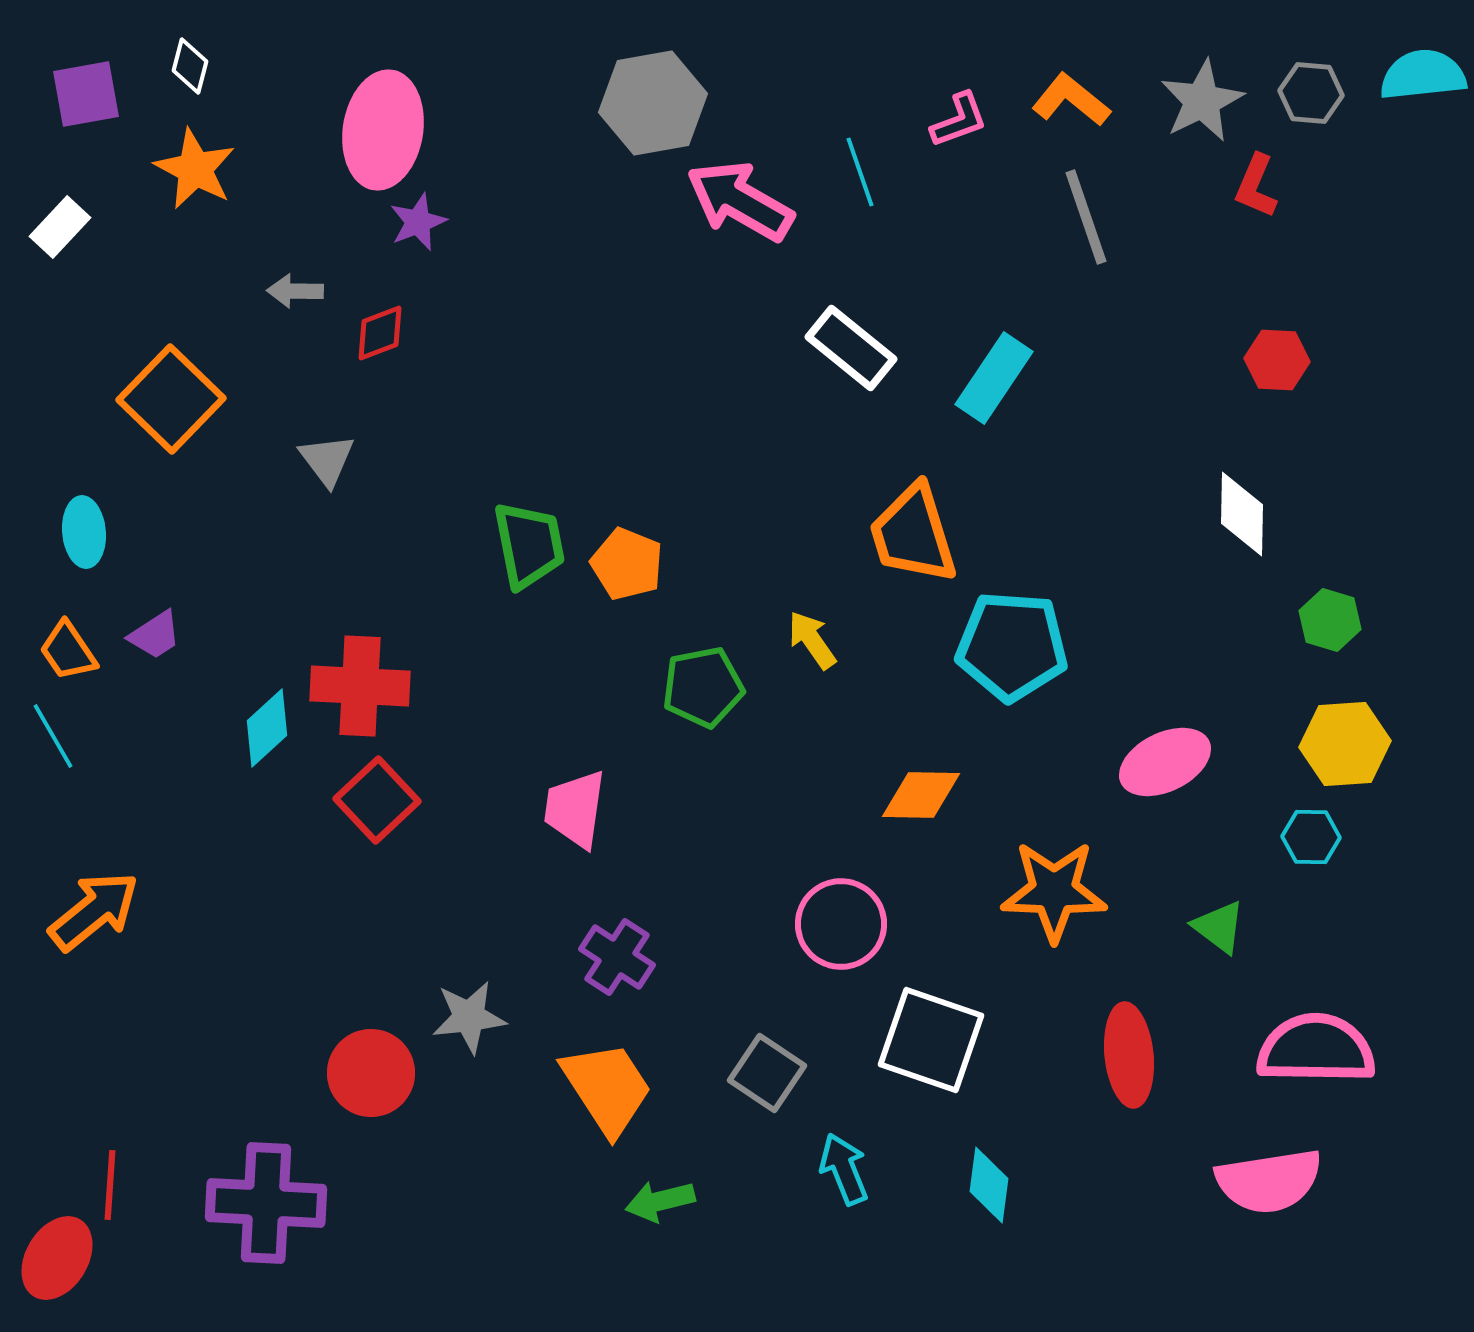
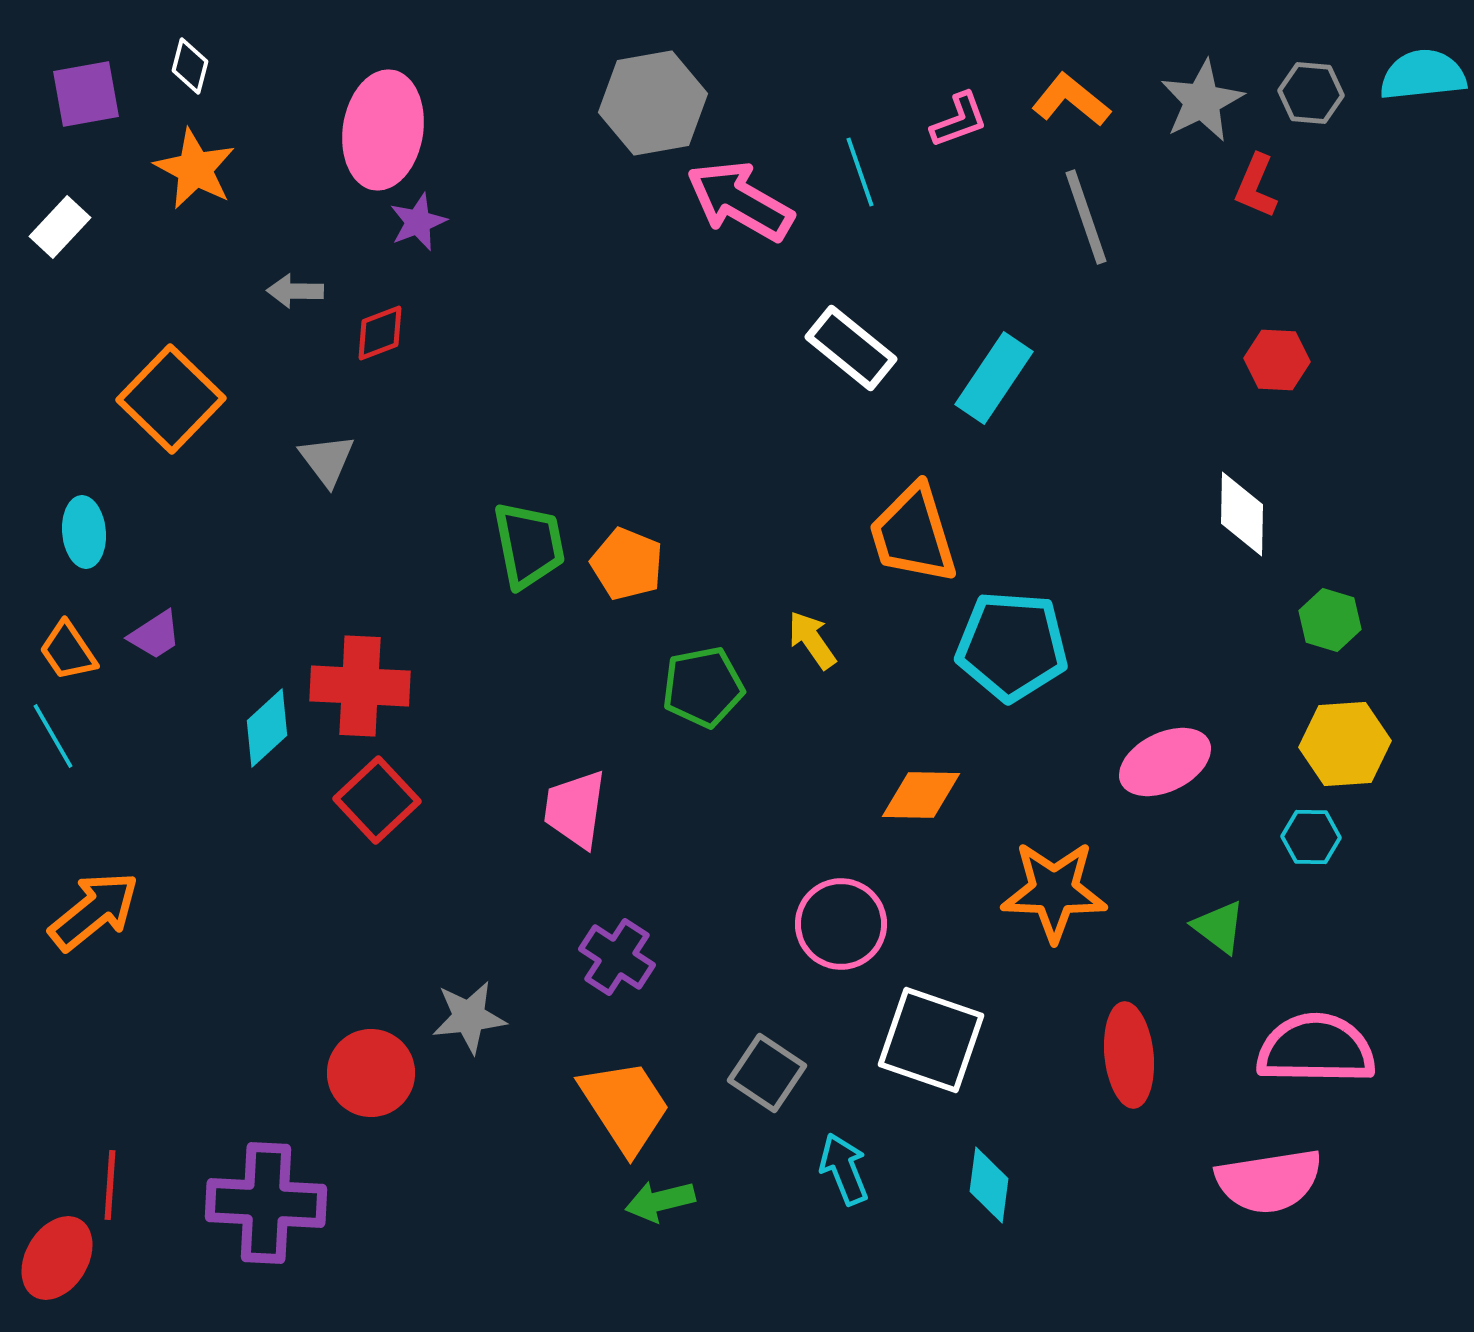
orange trapezoid at (607, 1088): moved 18 px right, 18 px down
